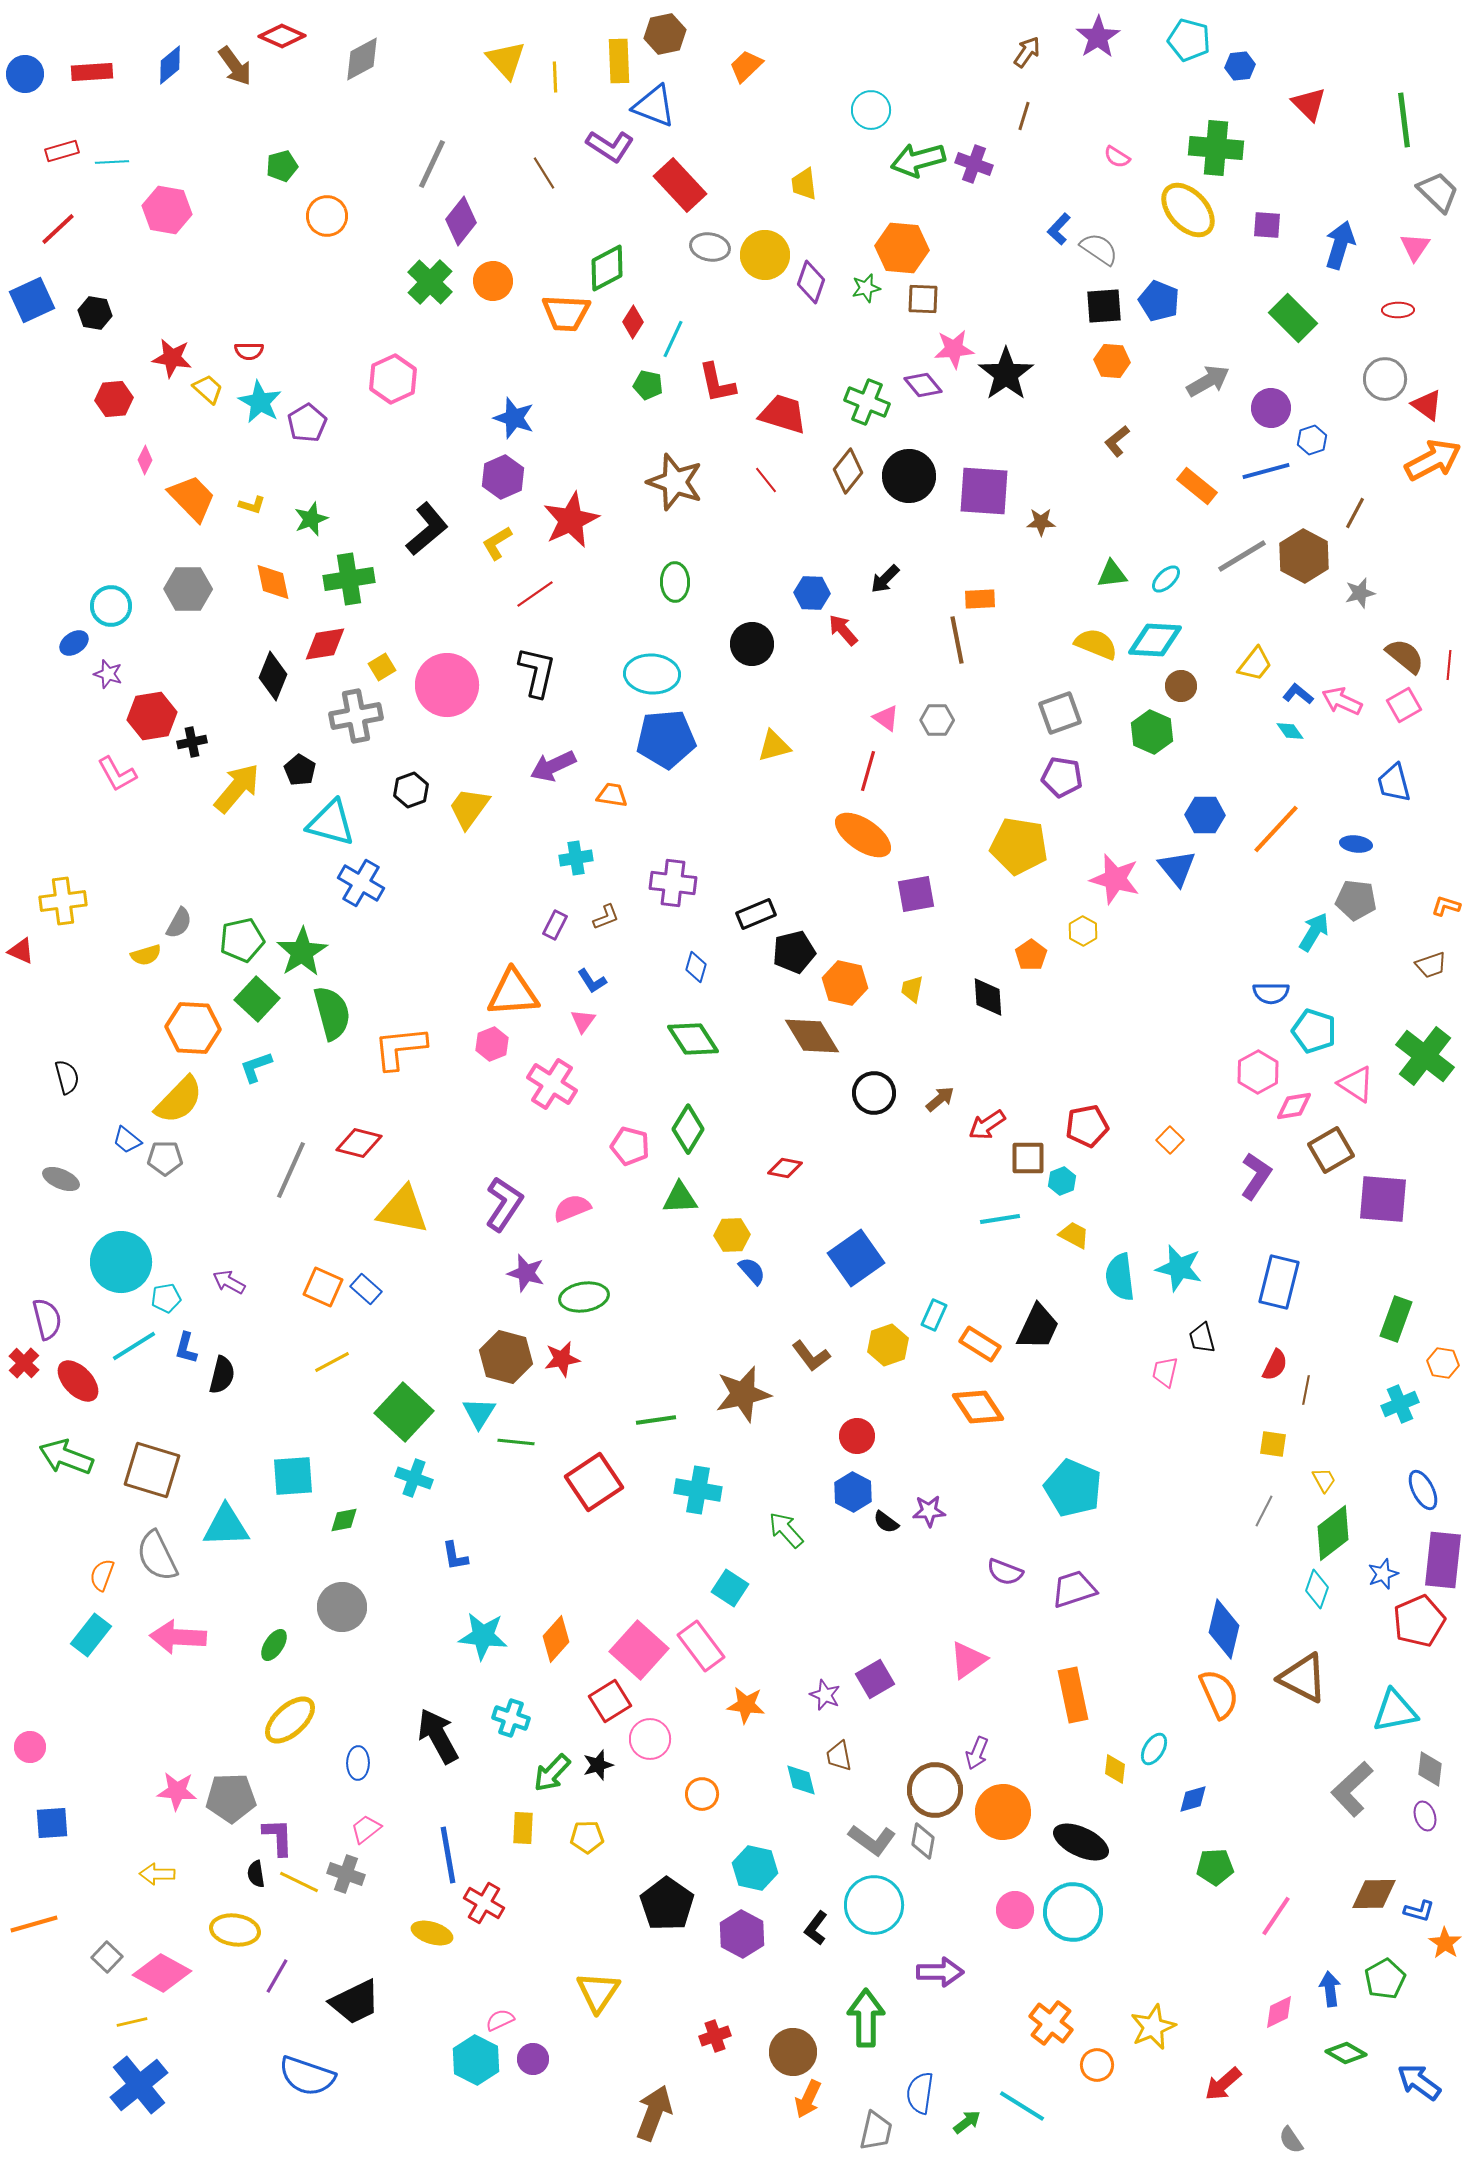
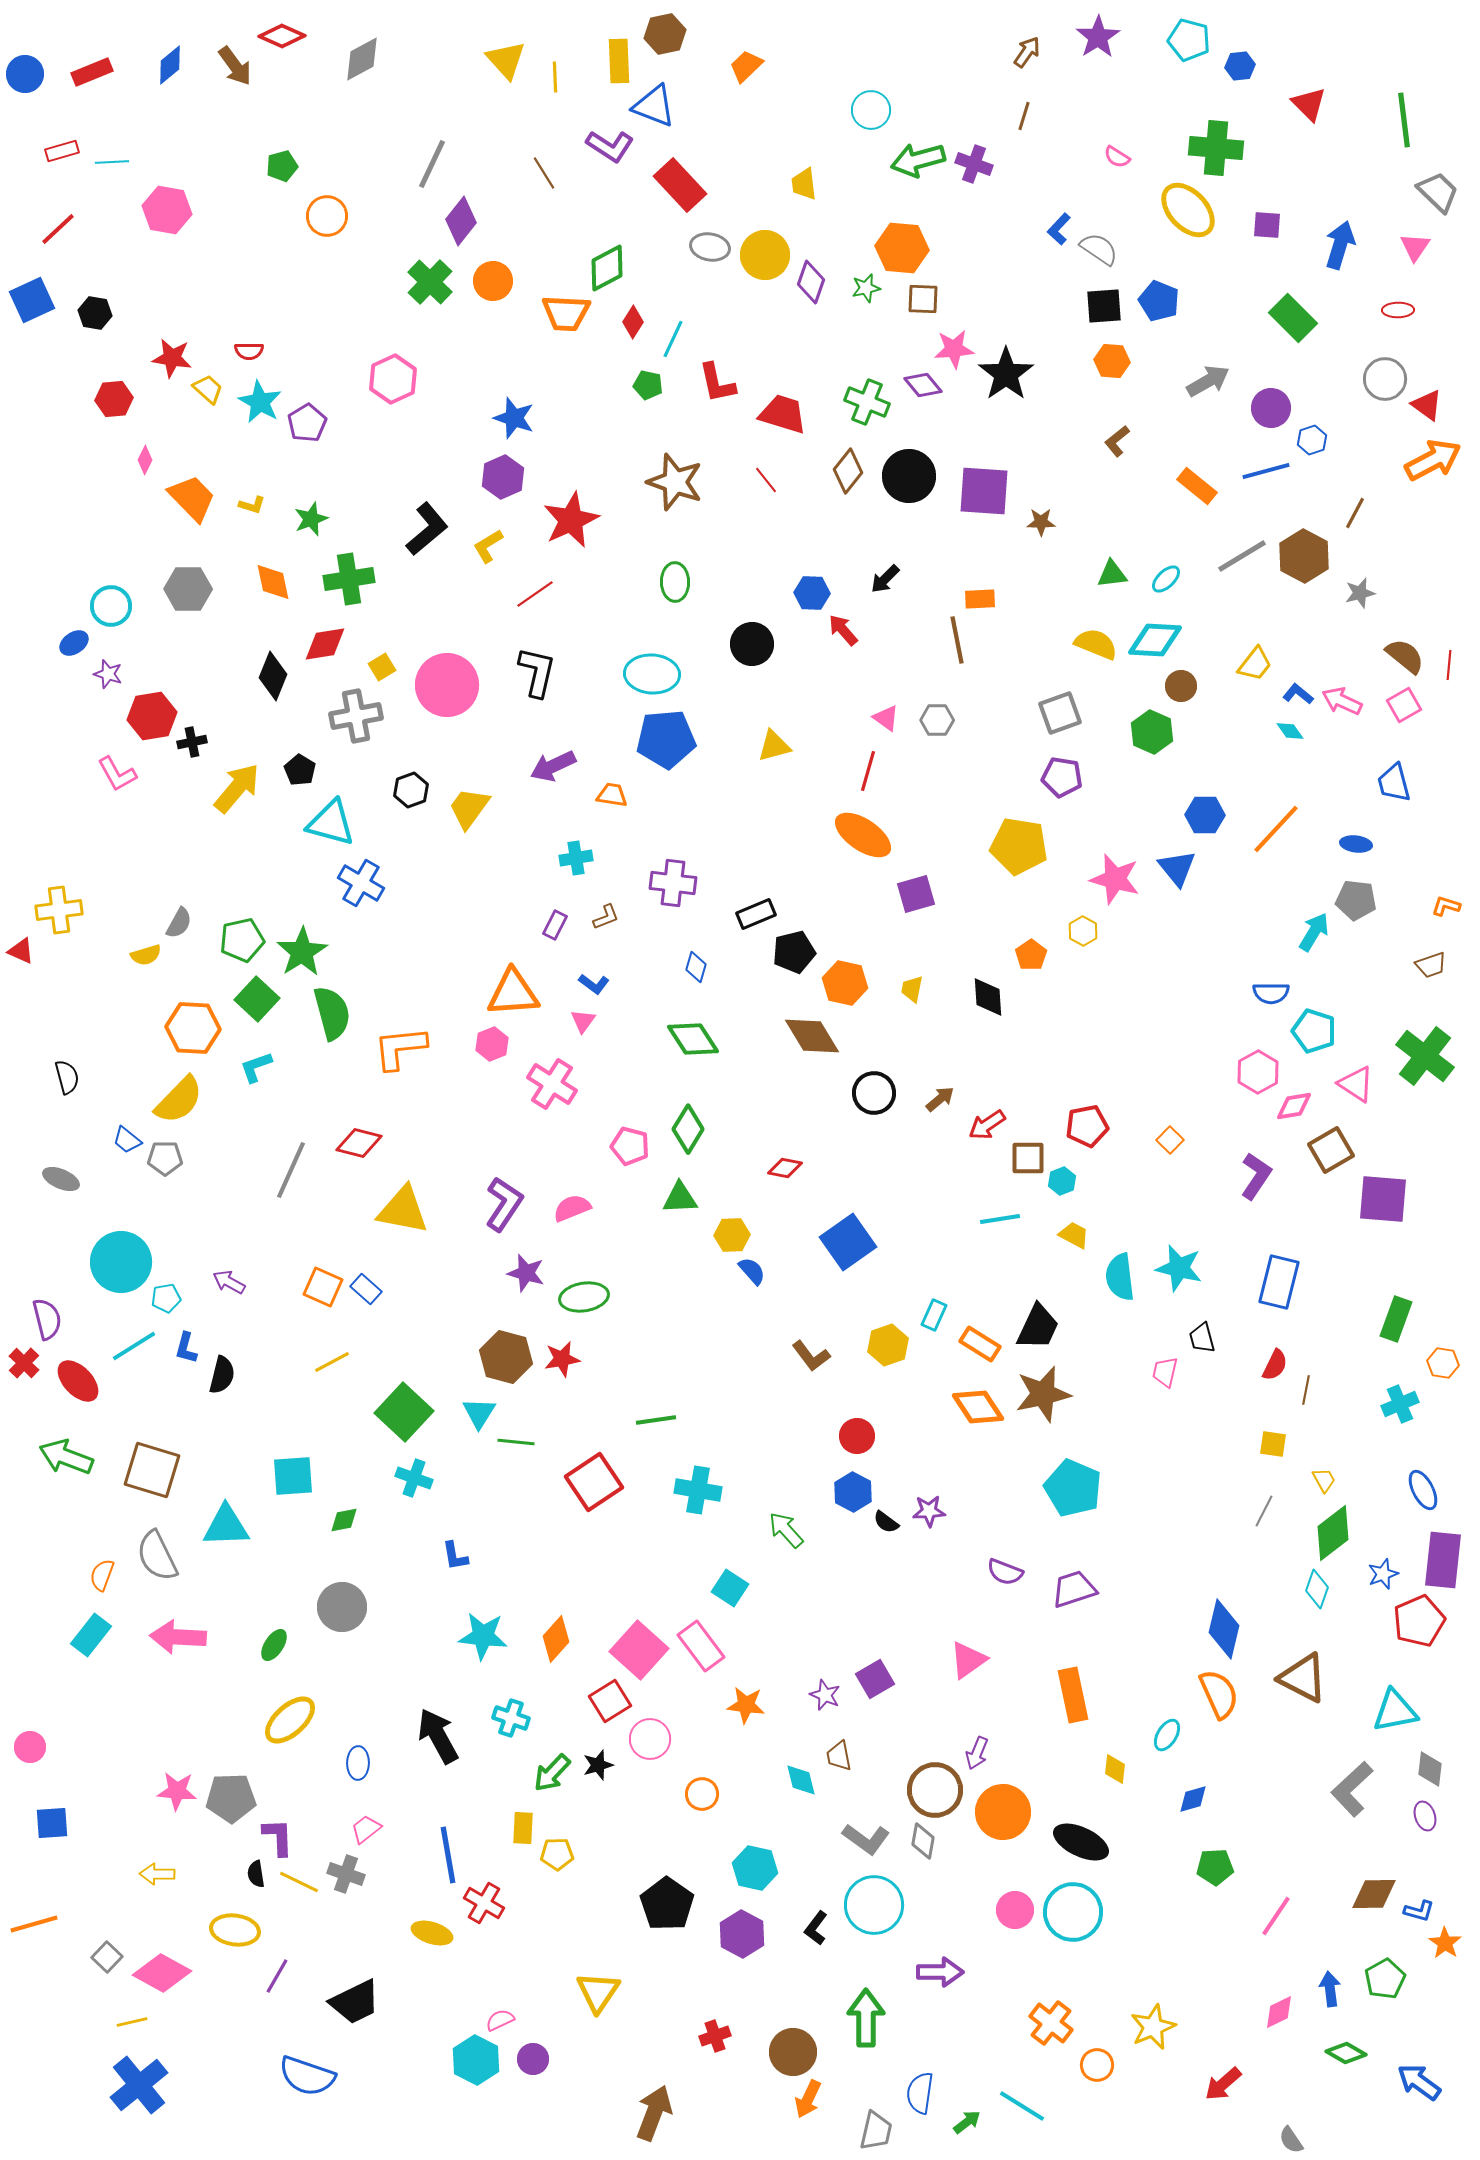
red rectangle at (92, 72): rotated 18 degrees counterclockwise
yellow L-shape at (497, 543): moved 9 px left, 3 px down
purple square at (916, 894): rotated 6 degrees counterclockwise
yellow cross at (63, 901): moved 4 px left, 9 px down
blue L-shape at (592, 981): moved 2 px right, 3 px down; rotated 20 degrees counterclockwise
blue square at (856, 1258): moved 8 px left, 16 px up
brown star at (743, 1394): moved 300 px right
cyan ellipse at (1154, 1749): moved 13 px right, 14 px up
yellow pentagon at (587, 1837): moved 30 px left, 17 px down
gray L-shape at (872, 1840): moved 6 px left, 1 px up
